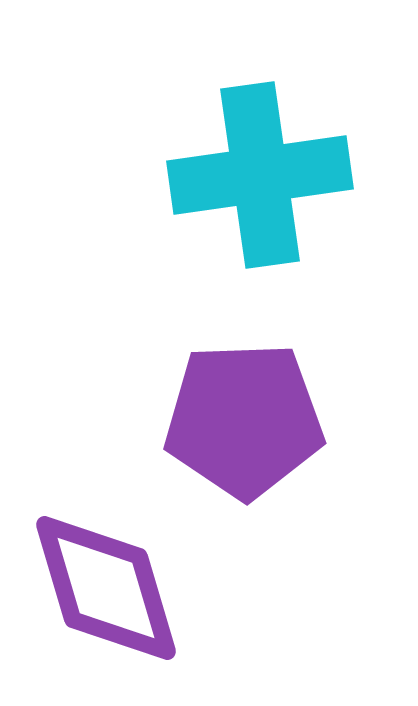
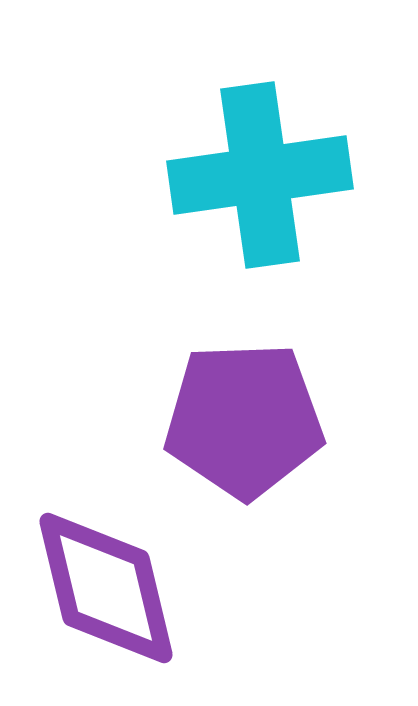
purple diamond: rotated 3 degrees clockwise
